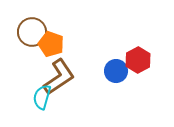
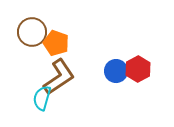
orange pentagon: moved 5 px right, 1 px up
red hexagon: moved 9 px down
cyan semicircle: moved 1 px down
